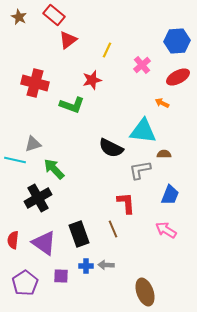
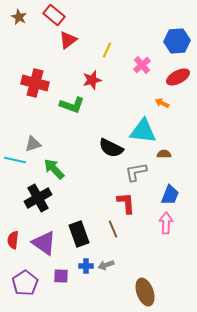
gray L-shape: moved 4 px left, 2 px down
pink arrow: moved 7 px up; rotated 60 degrees clockwise
gray arrow: rotated 21 degrees counterclockwise
